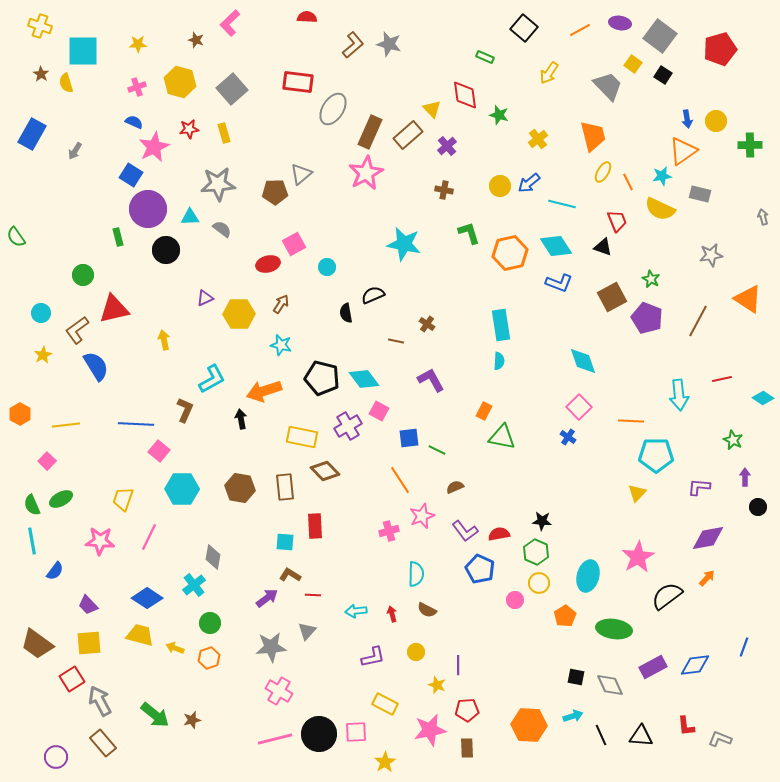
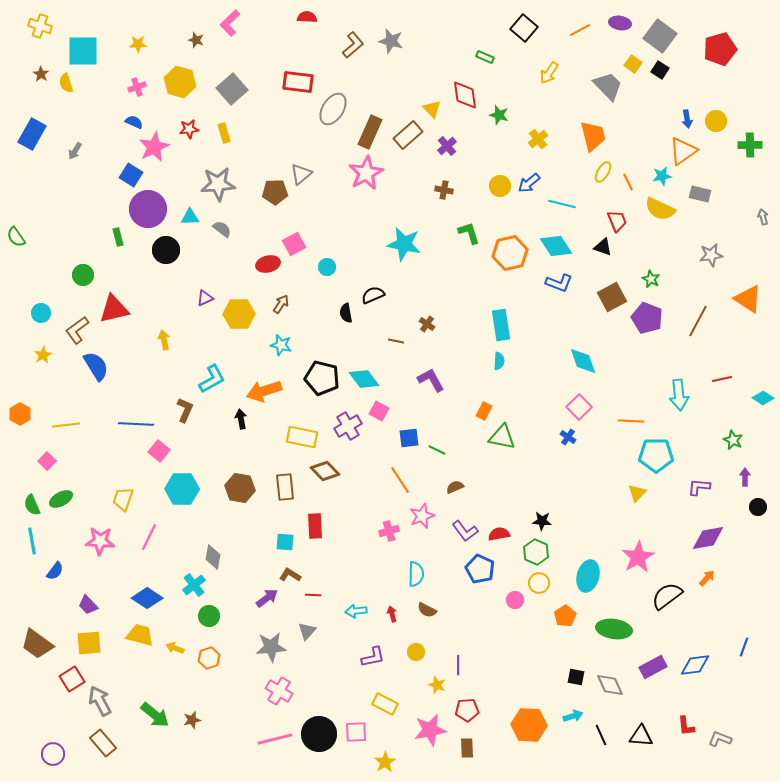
gray star at (389, 44): moved 2 px right, 3 px up
black square at (663, 75): moved 3 px left, 5 px up
green circle at (210, 623): moved 1 px left, 7 px up
purple circle at (56, 757): moved 3 px left, 3 px up
